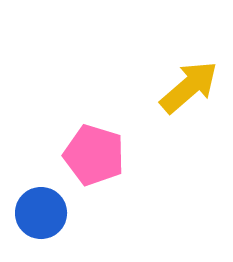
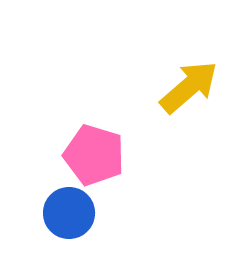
blue circle: moved 28 px right
